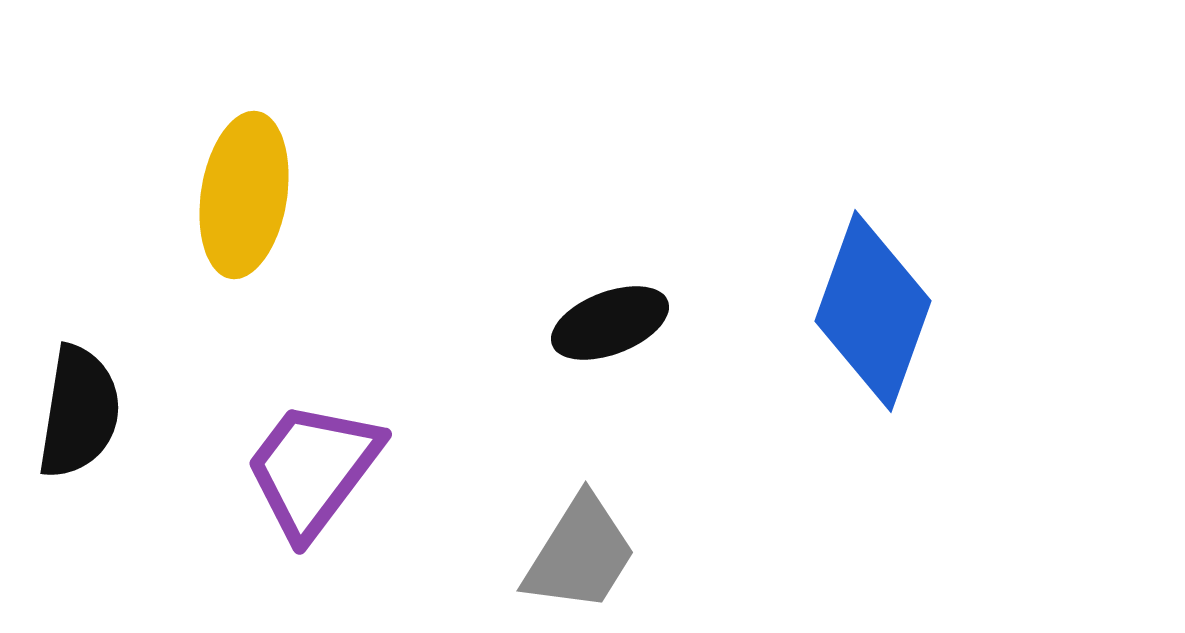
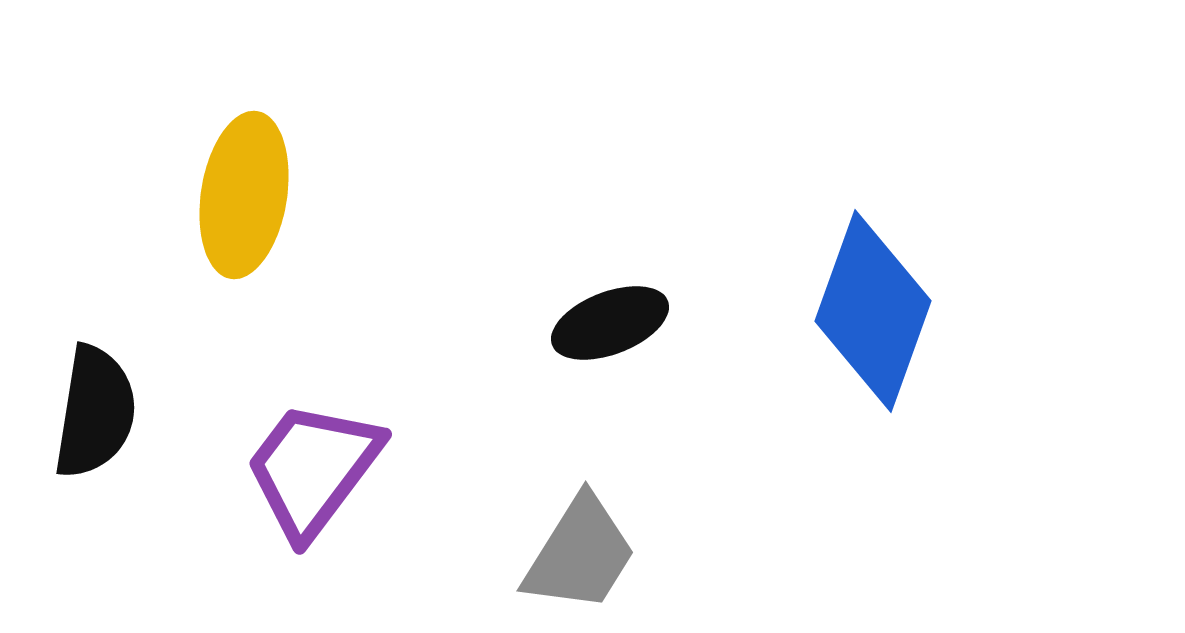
black semicircle: moved 16 px right
